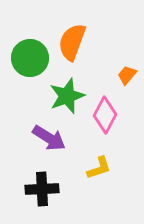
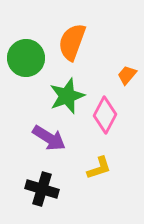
green circle: moved 4 px left
black cross: rotated 20 degrees clockwise
